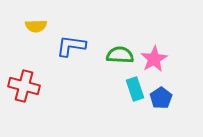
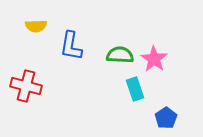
blue L-shape: rotated 88 degrees counterclockwise
pink star: rotated 8 degrees counterclockwise
red cross: moved 2 px right
blue pentagon: moved 5 px right, 20 px down
